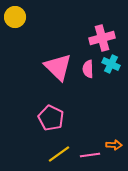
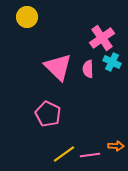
yellow circle: moved 12 px right
pink cross: rotated 20 degrees counterclockwise
cyan cross: moved 1 px right, 2 px up
pink pentagon: moved 3 px left, 4 px up
orange arrow: moved 2 px right, 1 px down
yellow line: moved 5 px right
